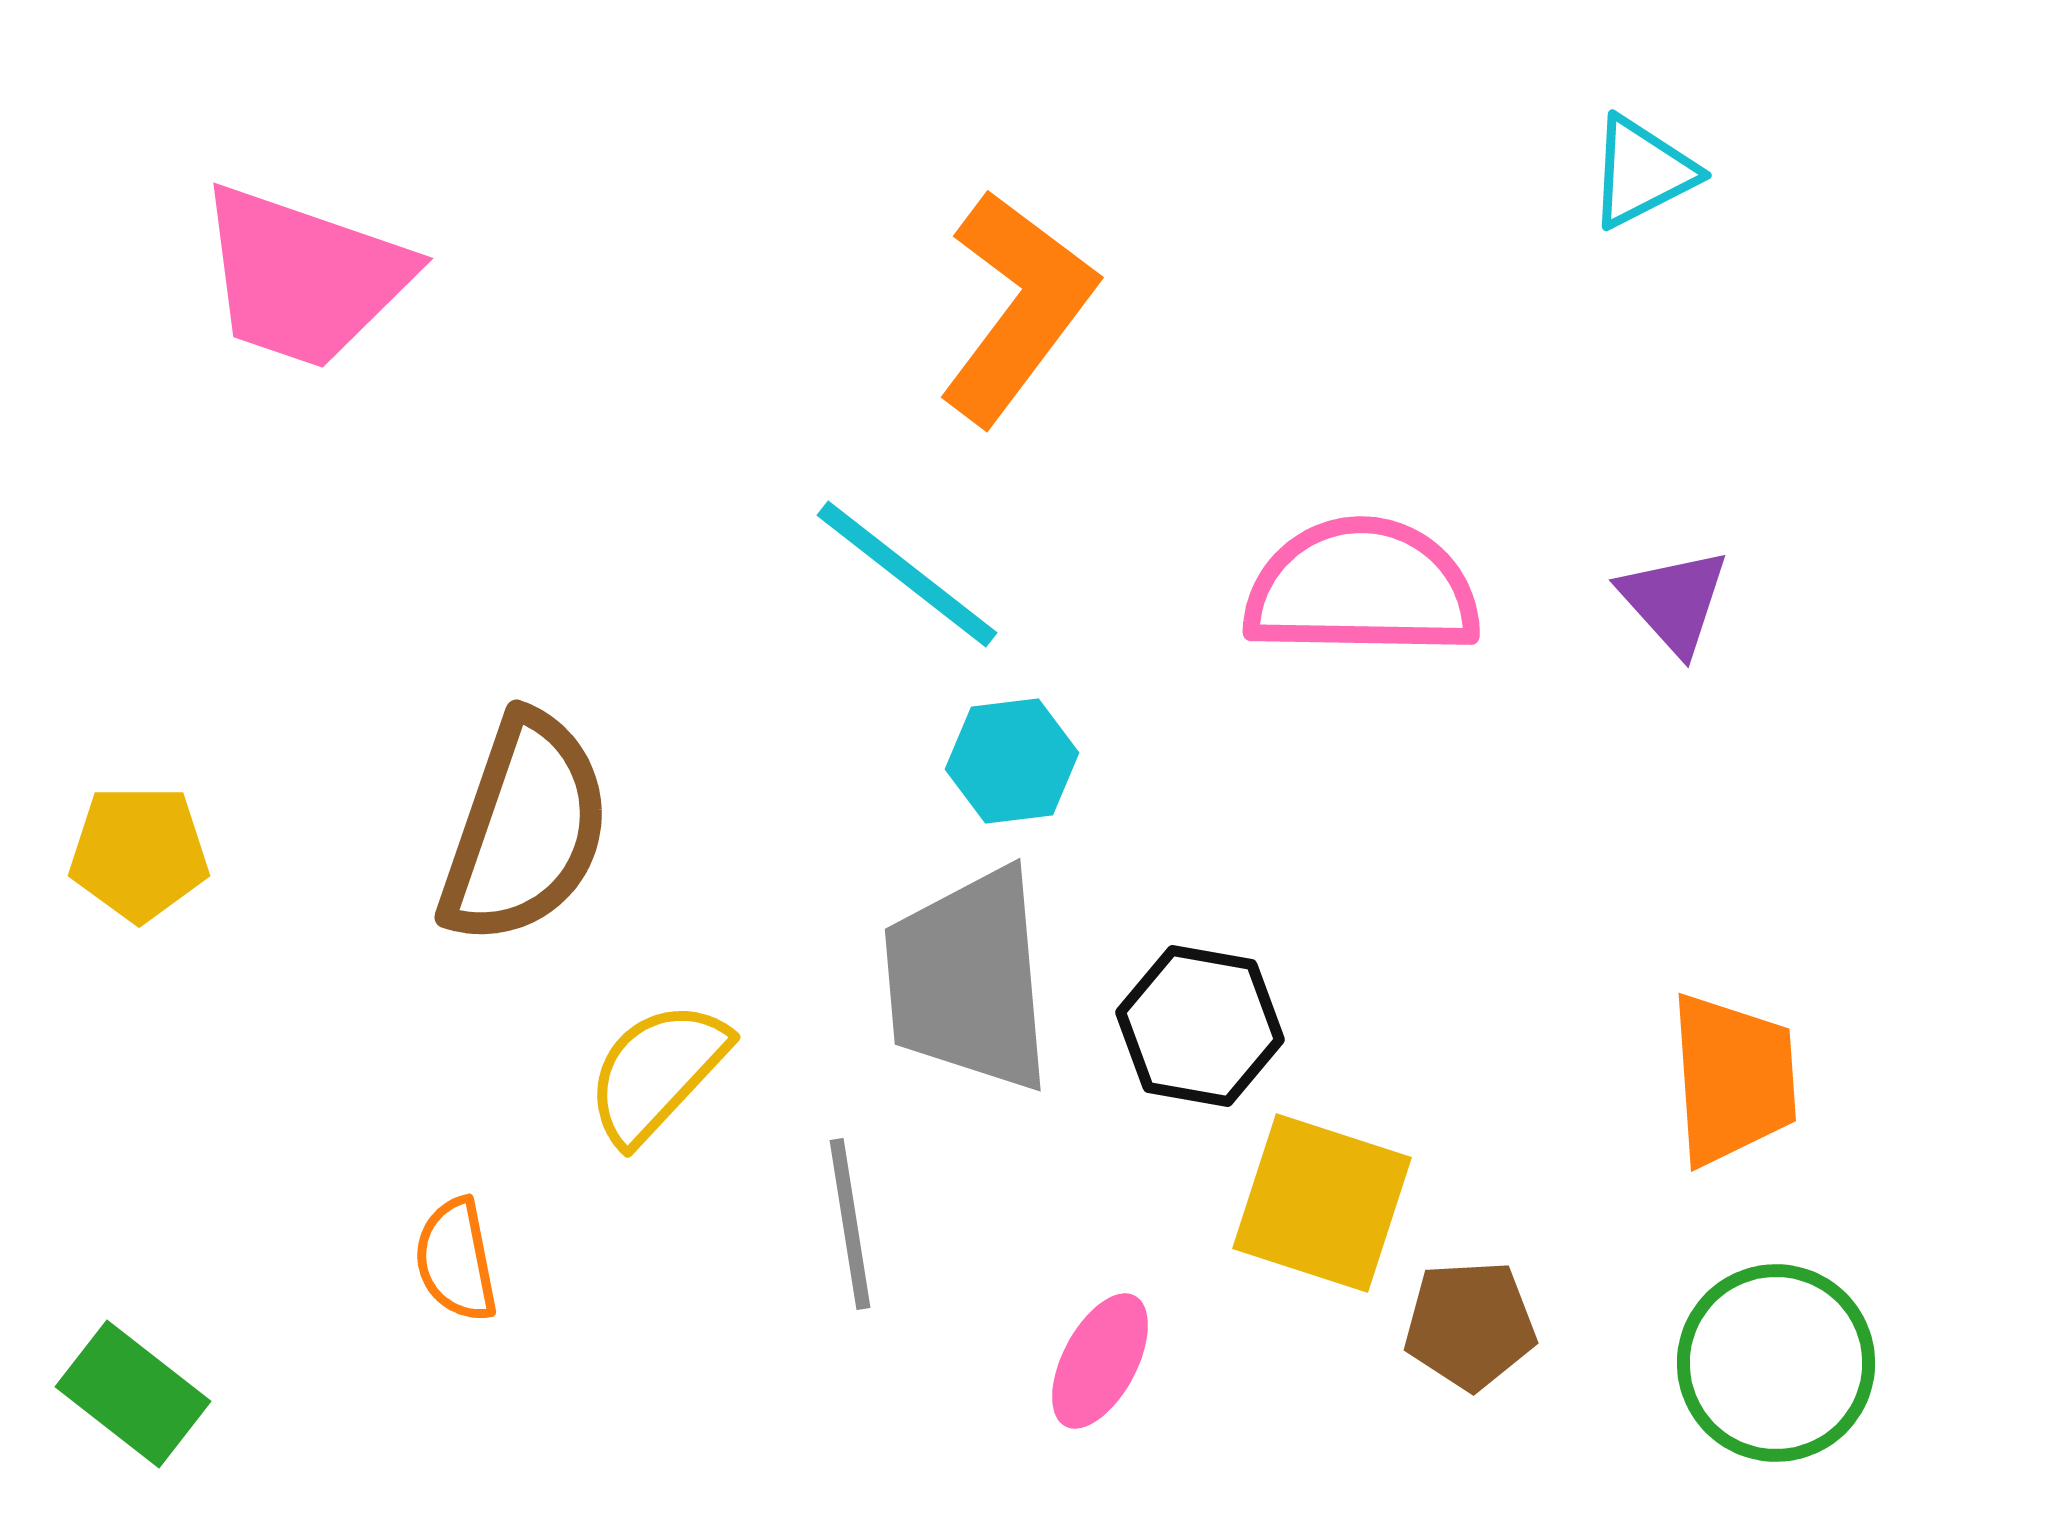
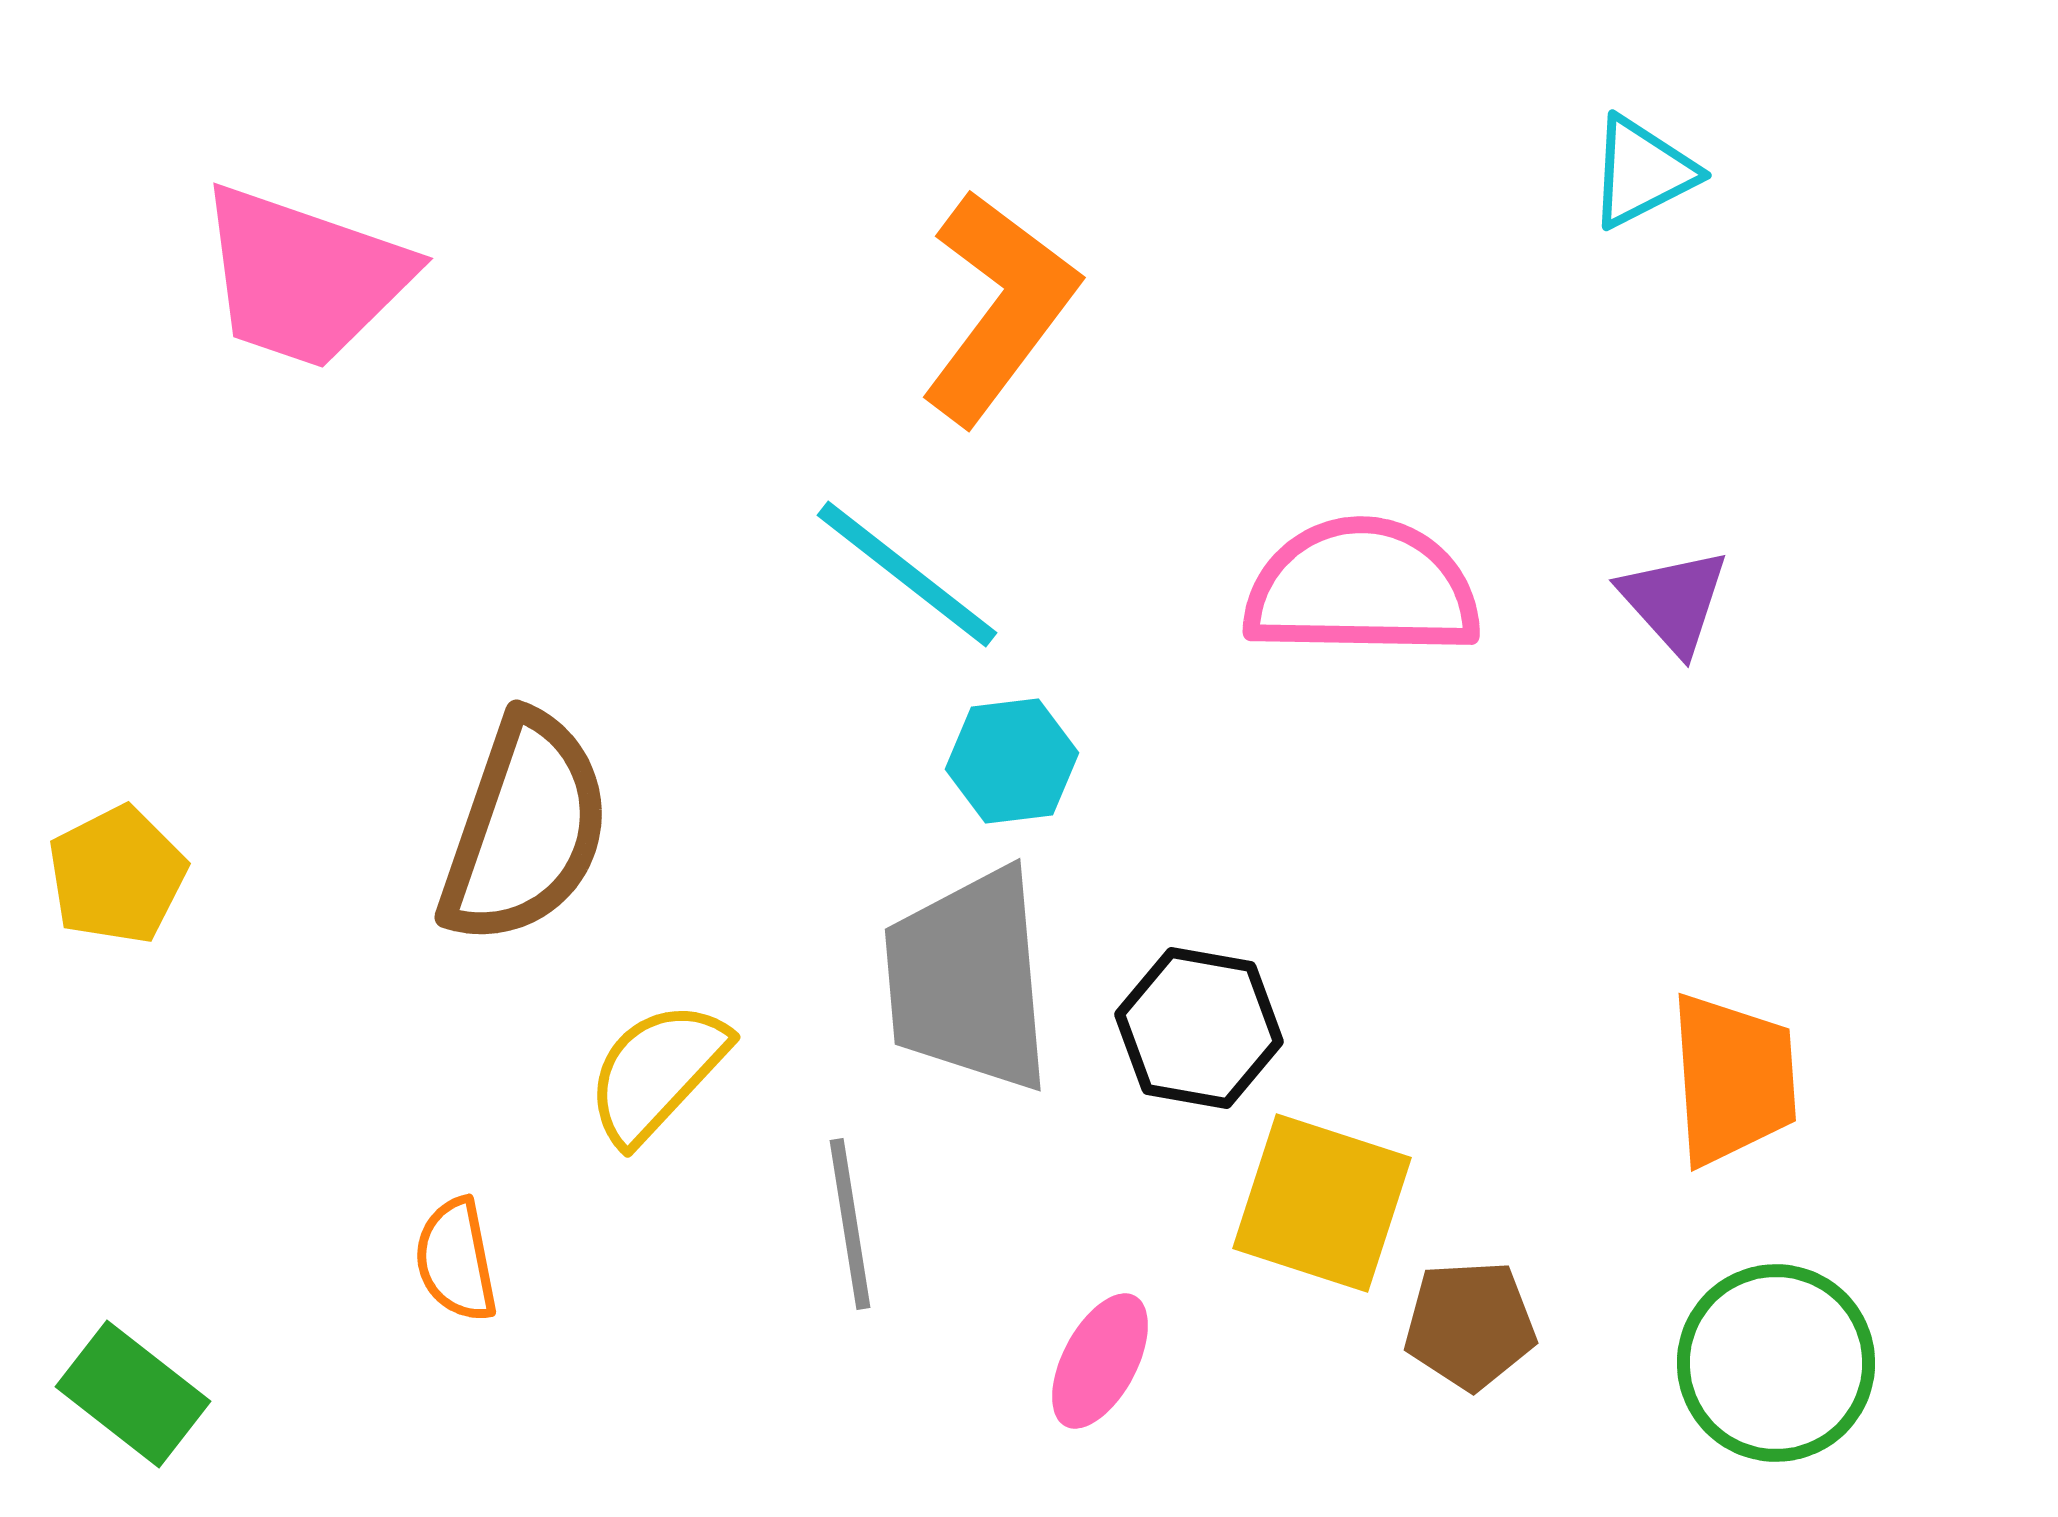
orange L-shape: moved 18 px left
yellow pentagon: moved 22 px left, 22 px down; rotated 27 degrees counterclockwise
black hexagon: moved 1 px left, 2 px down
